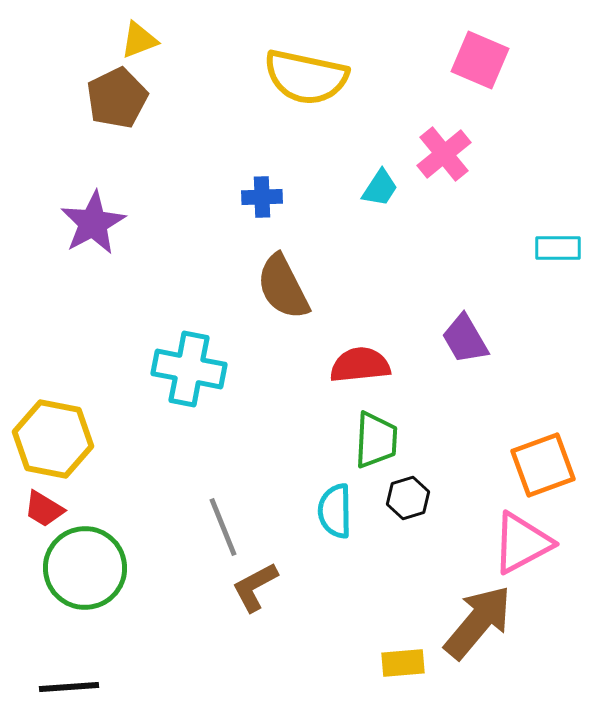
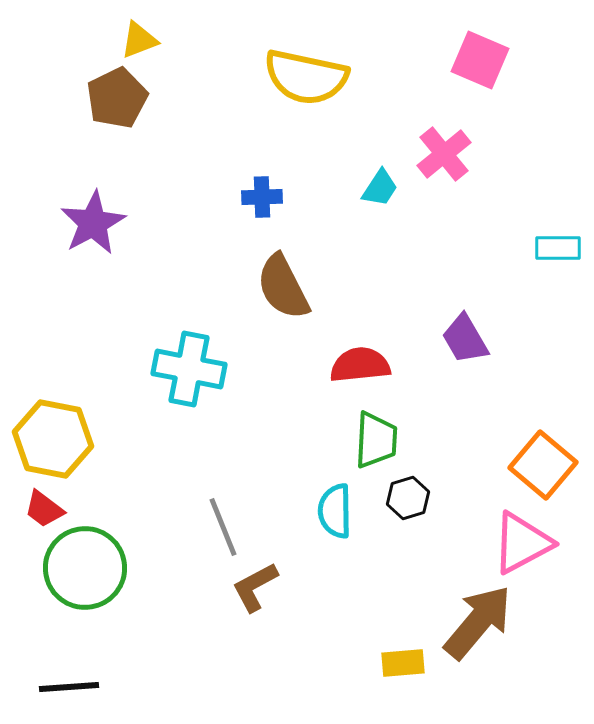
orange square: rotated 30 degrees counterclockwise
red trapezoid: rotated 6 degrees clockwise
